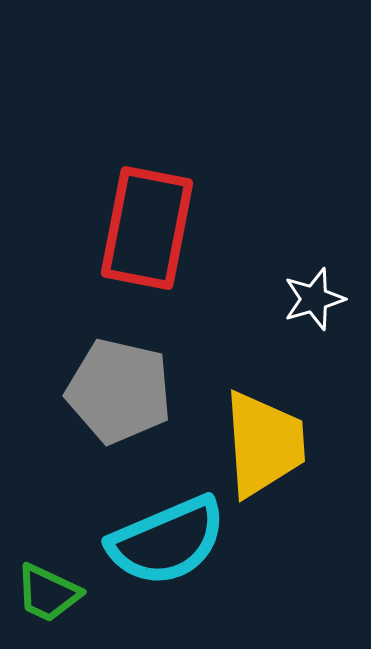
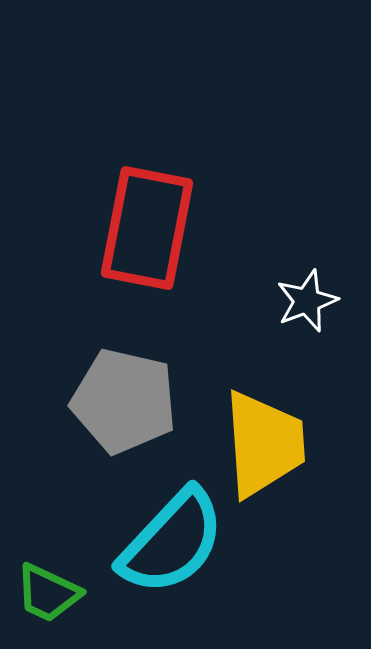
white star: moved 7 px left, 2 px down; rotated 4 degrees counterclockwise
gray pentagon: moved 5 px right, 10 px down
cyan semicircle: moved 5 px right, 1 px down; rotated 24 degrees counterclockwise
